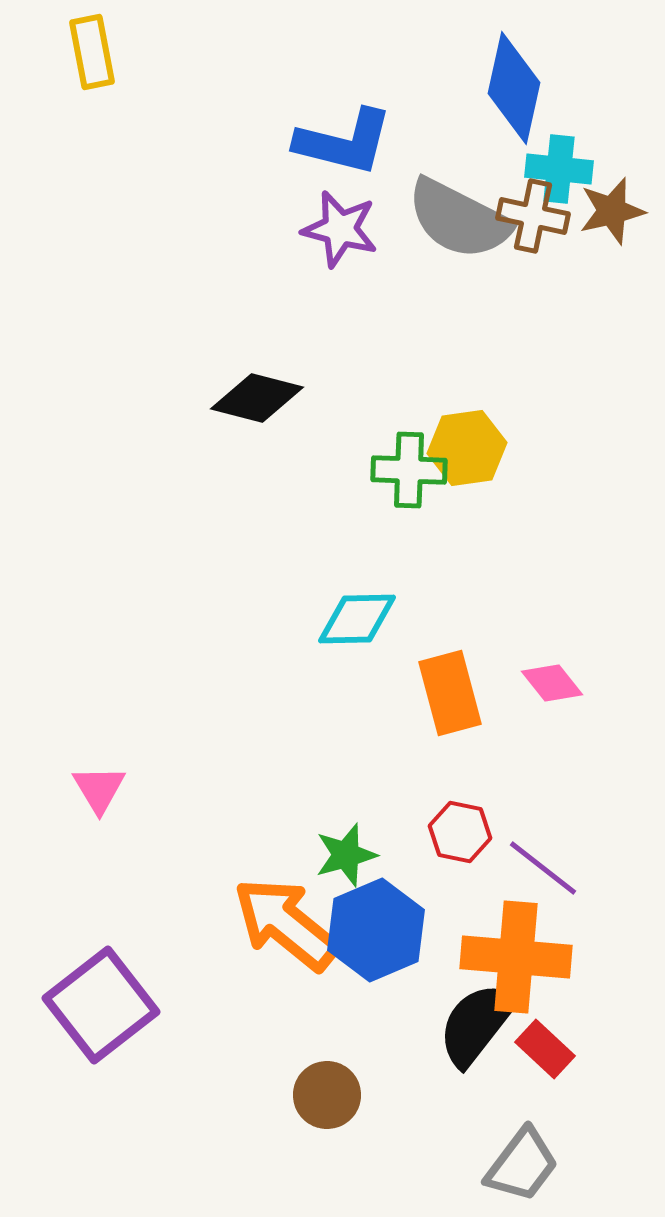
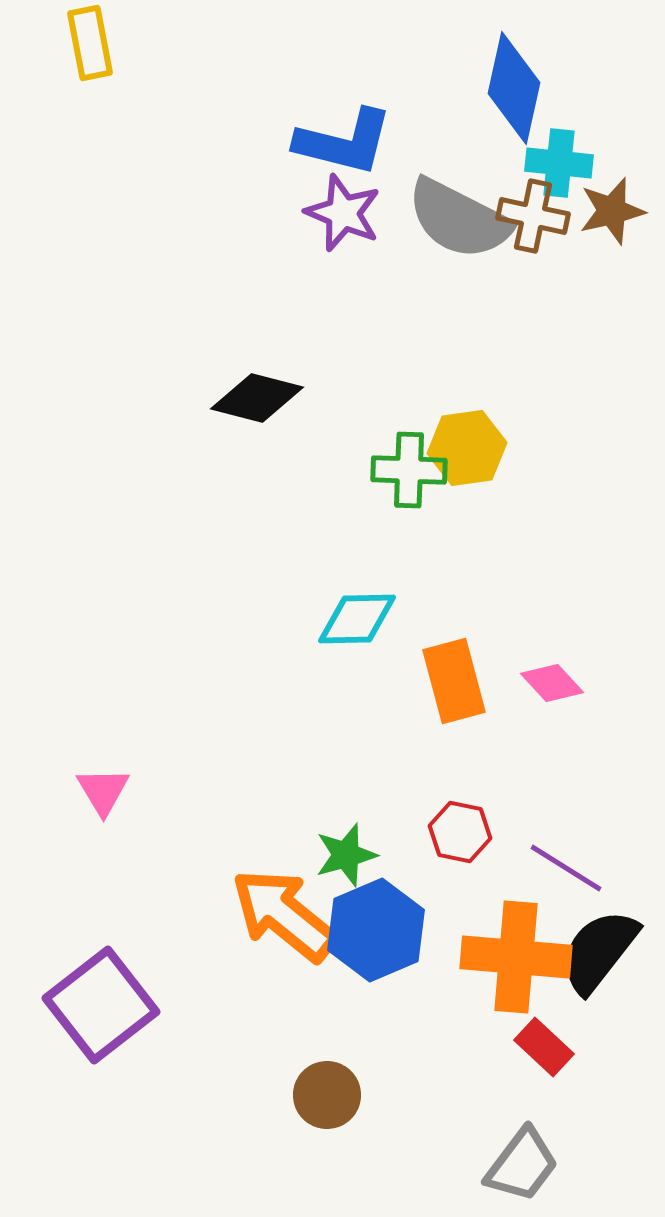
yellow rectangle: moved 2 px left, 9 px up
cyan cross: moved 6 px up
purple star: moved 3 px right, 16 px up; rotated 8 degrees clockwise
pink diamond: rotated 4 degrees counterclockwise
orange rectangle: moved 4 px right, 12 px up
pink triangle: moved 4 px right, 2 px down
purple line: moved 23 px right; rotated 6 degrees counterclockwise
orange arrow: moved 2 px left, 9 px up
black semicircle: moved 122 px right, 73 px up
red rectangle: moved 1 px left, 2 px up
